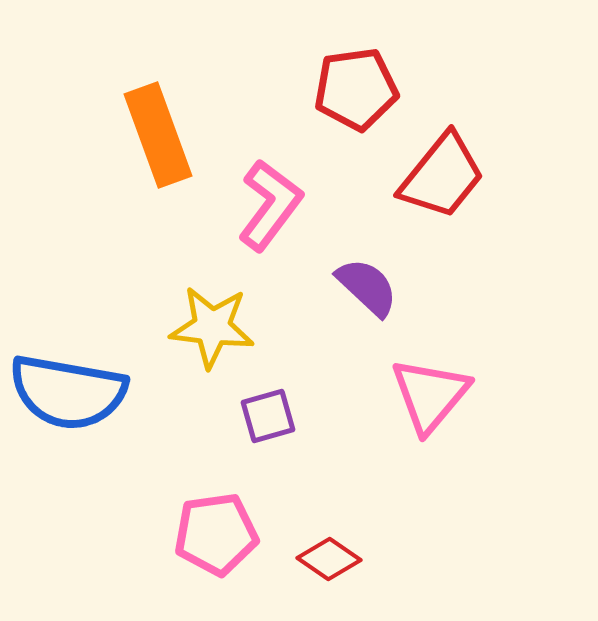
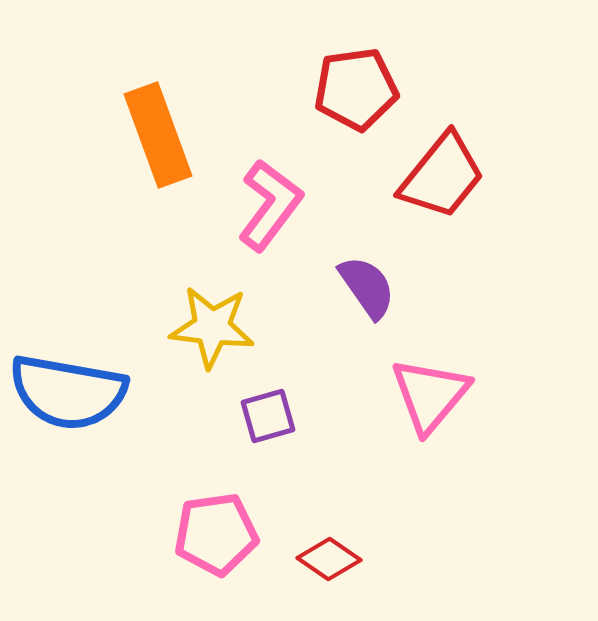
purple semicircle: rotated 12 degrees clockwise
